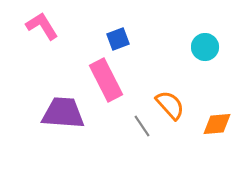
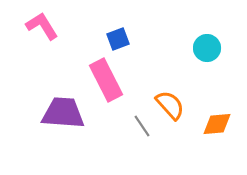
cyan circle: moved 2 px right, 1 px down
